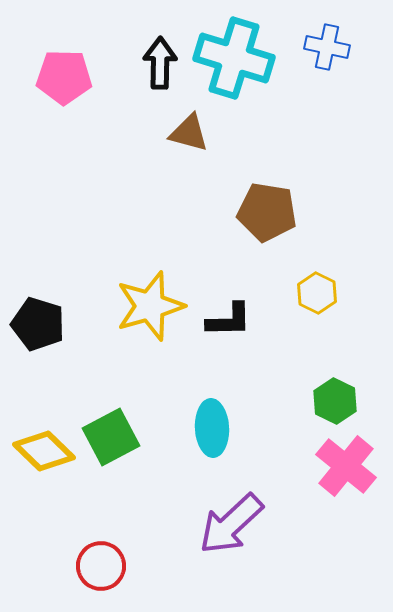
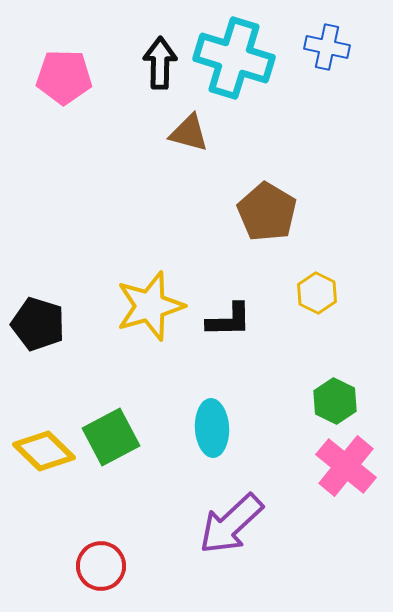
brown pentagon: rotated 22 degrees clockwise
